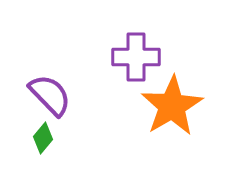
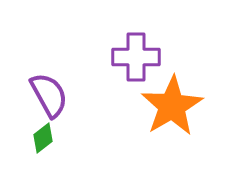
purple semicircle: moved 1 px left; rotated 15 degrees clockwise
green diamond: rotated 12 degrees clockwise
